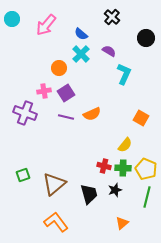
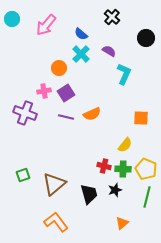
orange square: rotated 28 degrees counterclockwise
green cross: moved 1 px down
